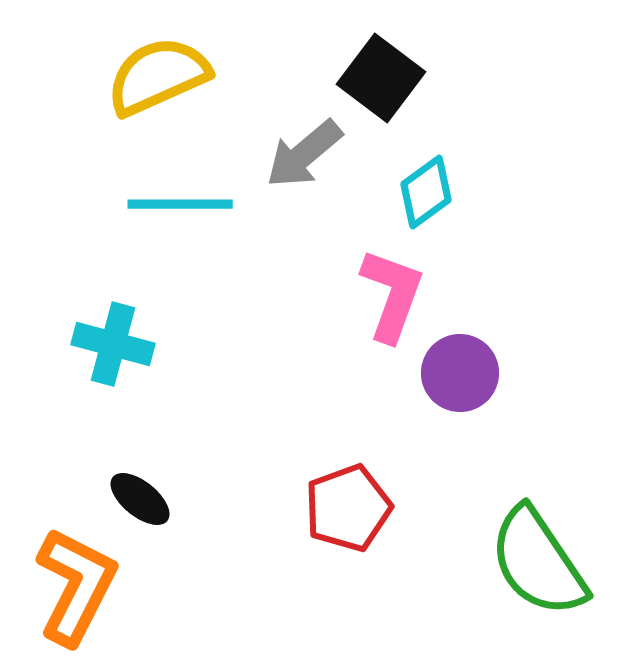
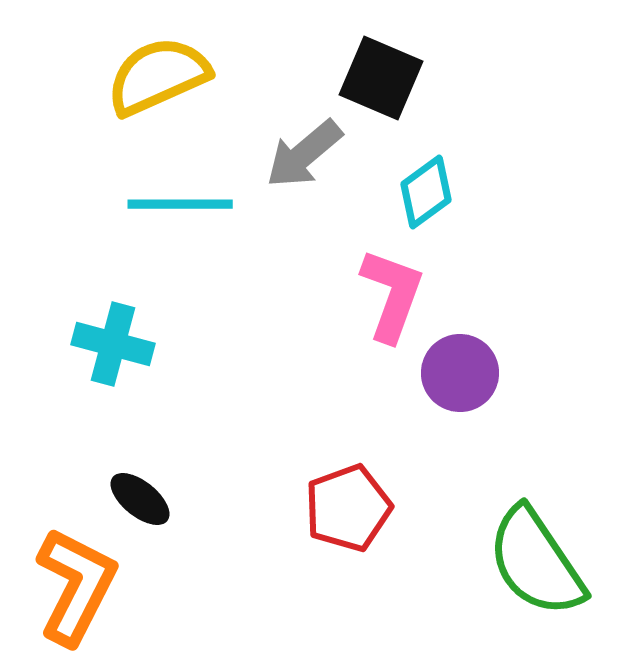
black square: rotated 14 degrees counterclockwise
green semicircle: moved 2 px left
